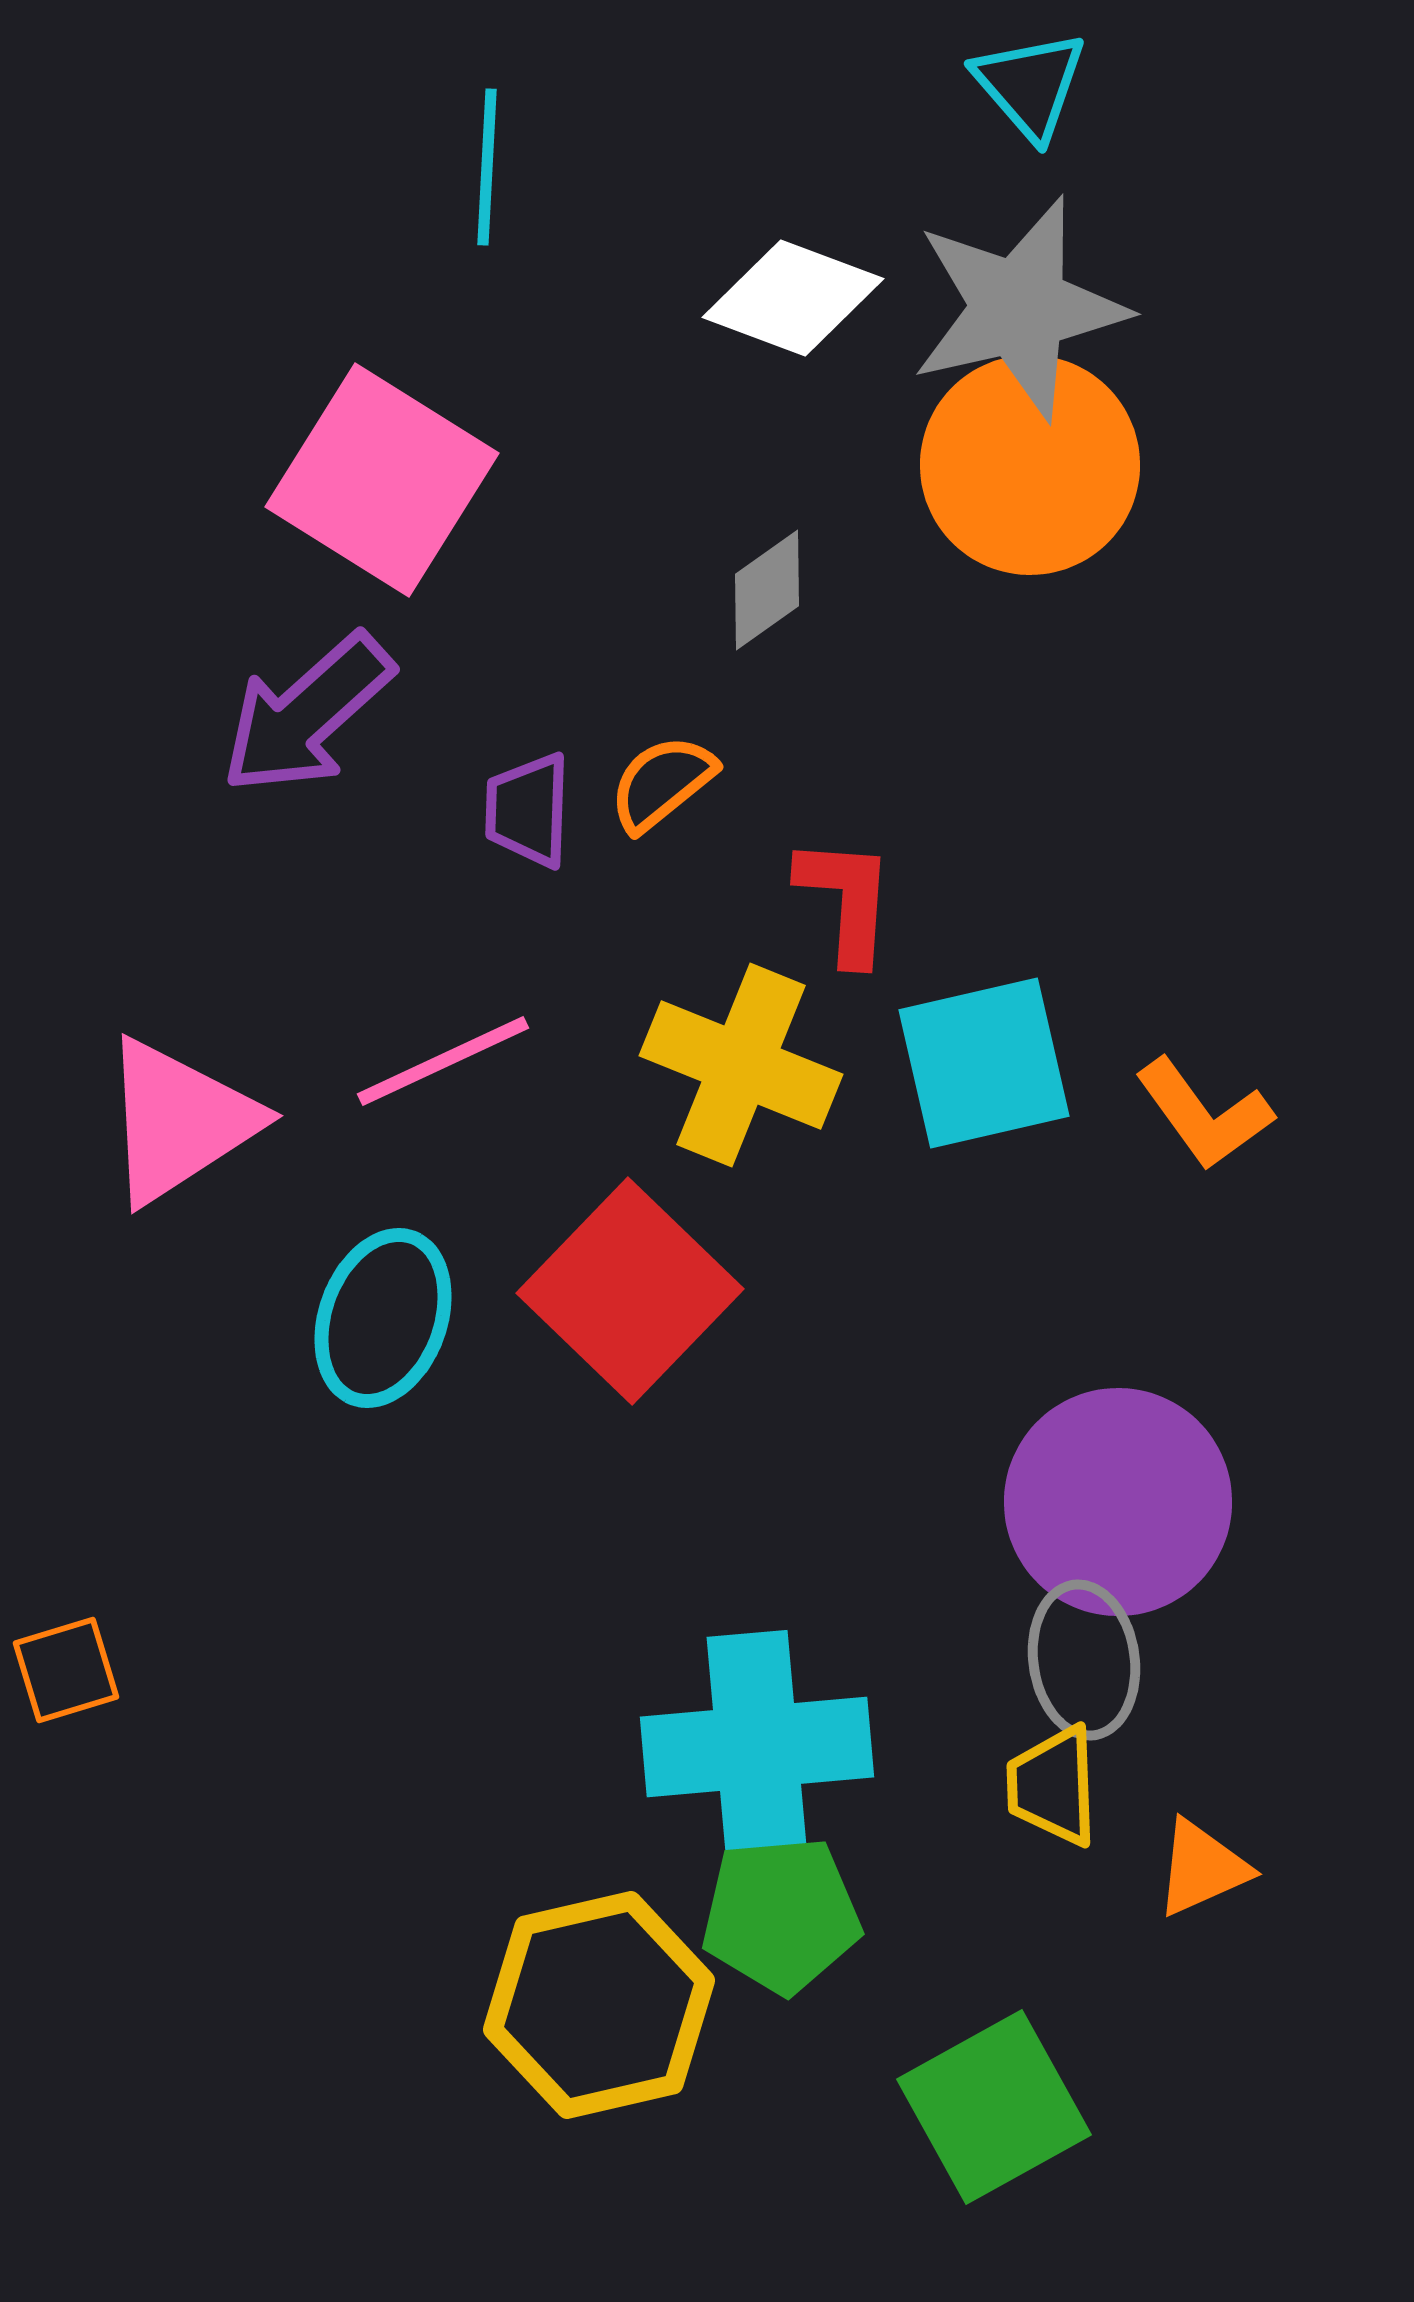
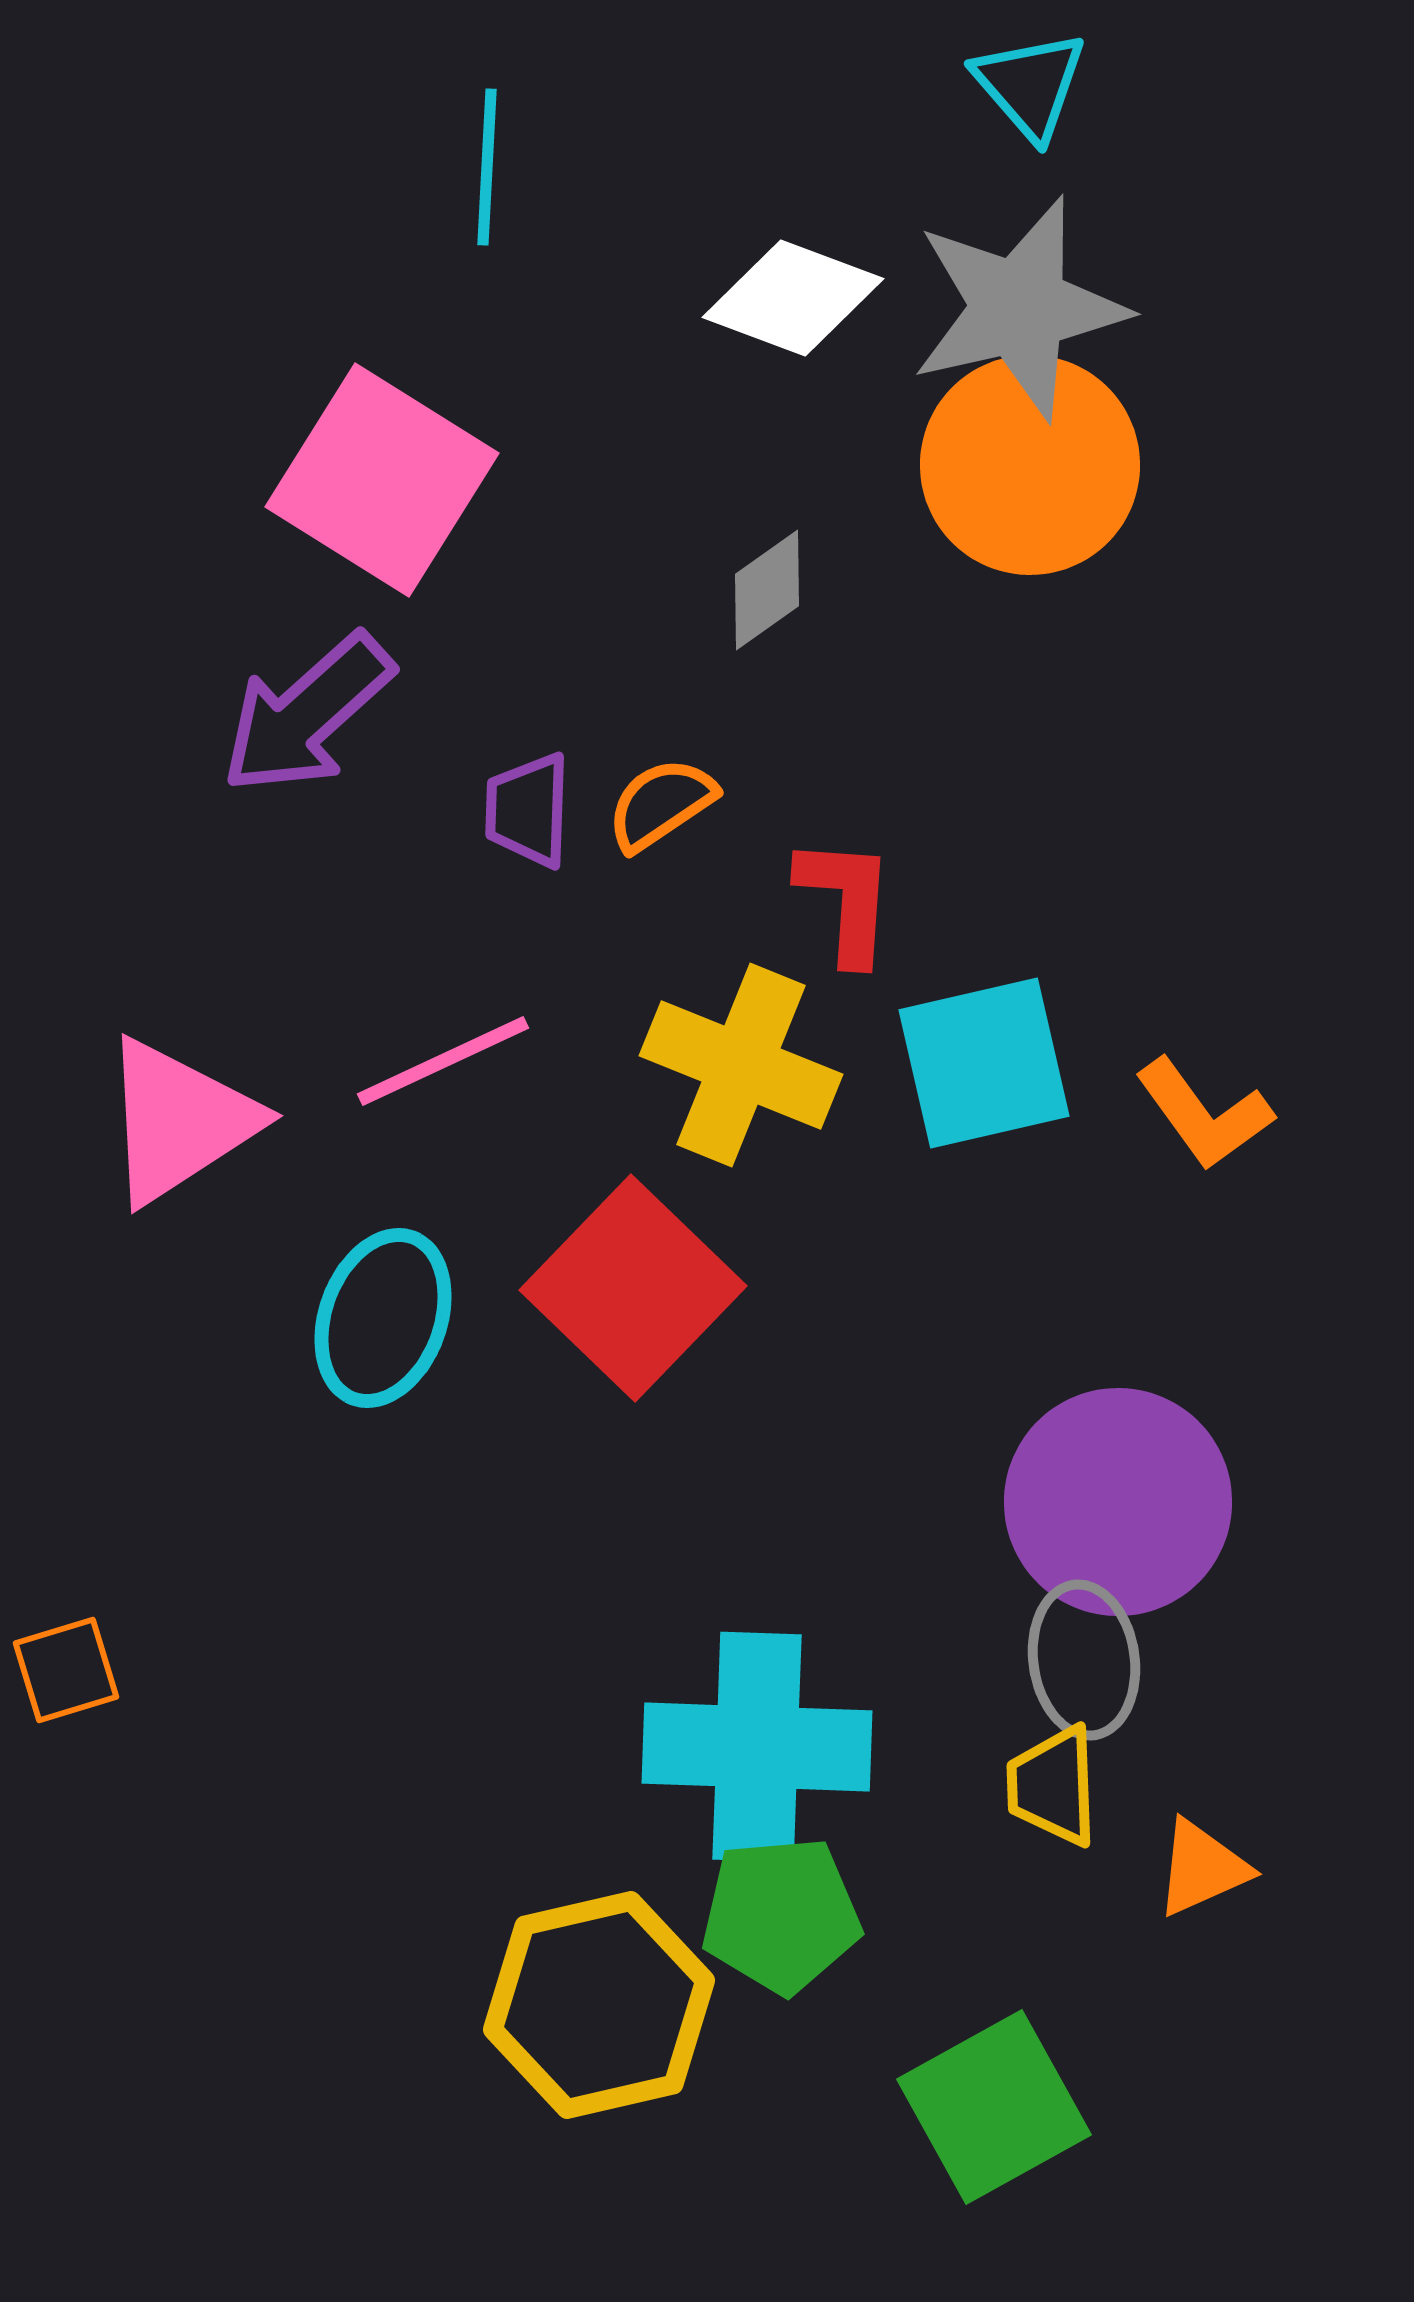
orange semicircle: moved 1 px left, 21 px down; rotated 5 degrees clockwise
red square: moved 3 px right, 3 px up
cyan cross: rotated 7 degrees clockwise
